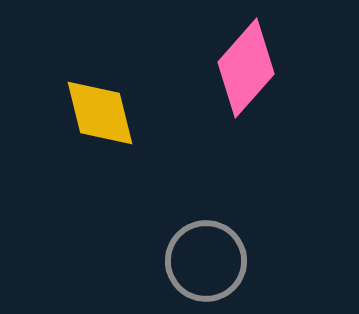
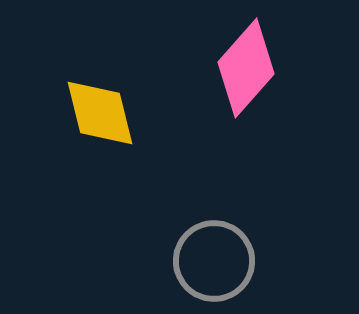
gray circle: moved 8 px right
